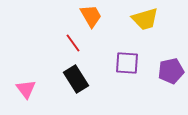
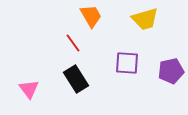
pink triangle: moved 3 px right
